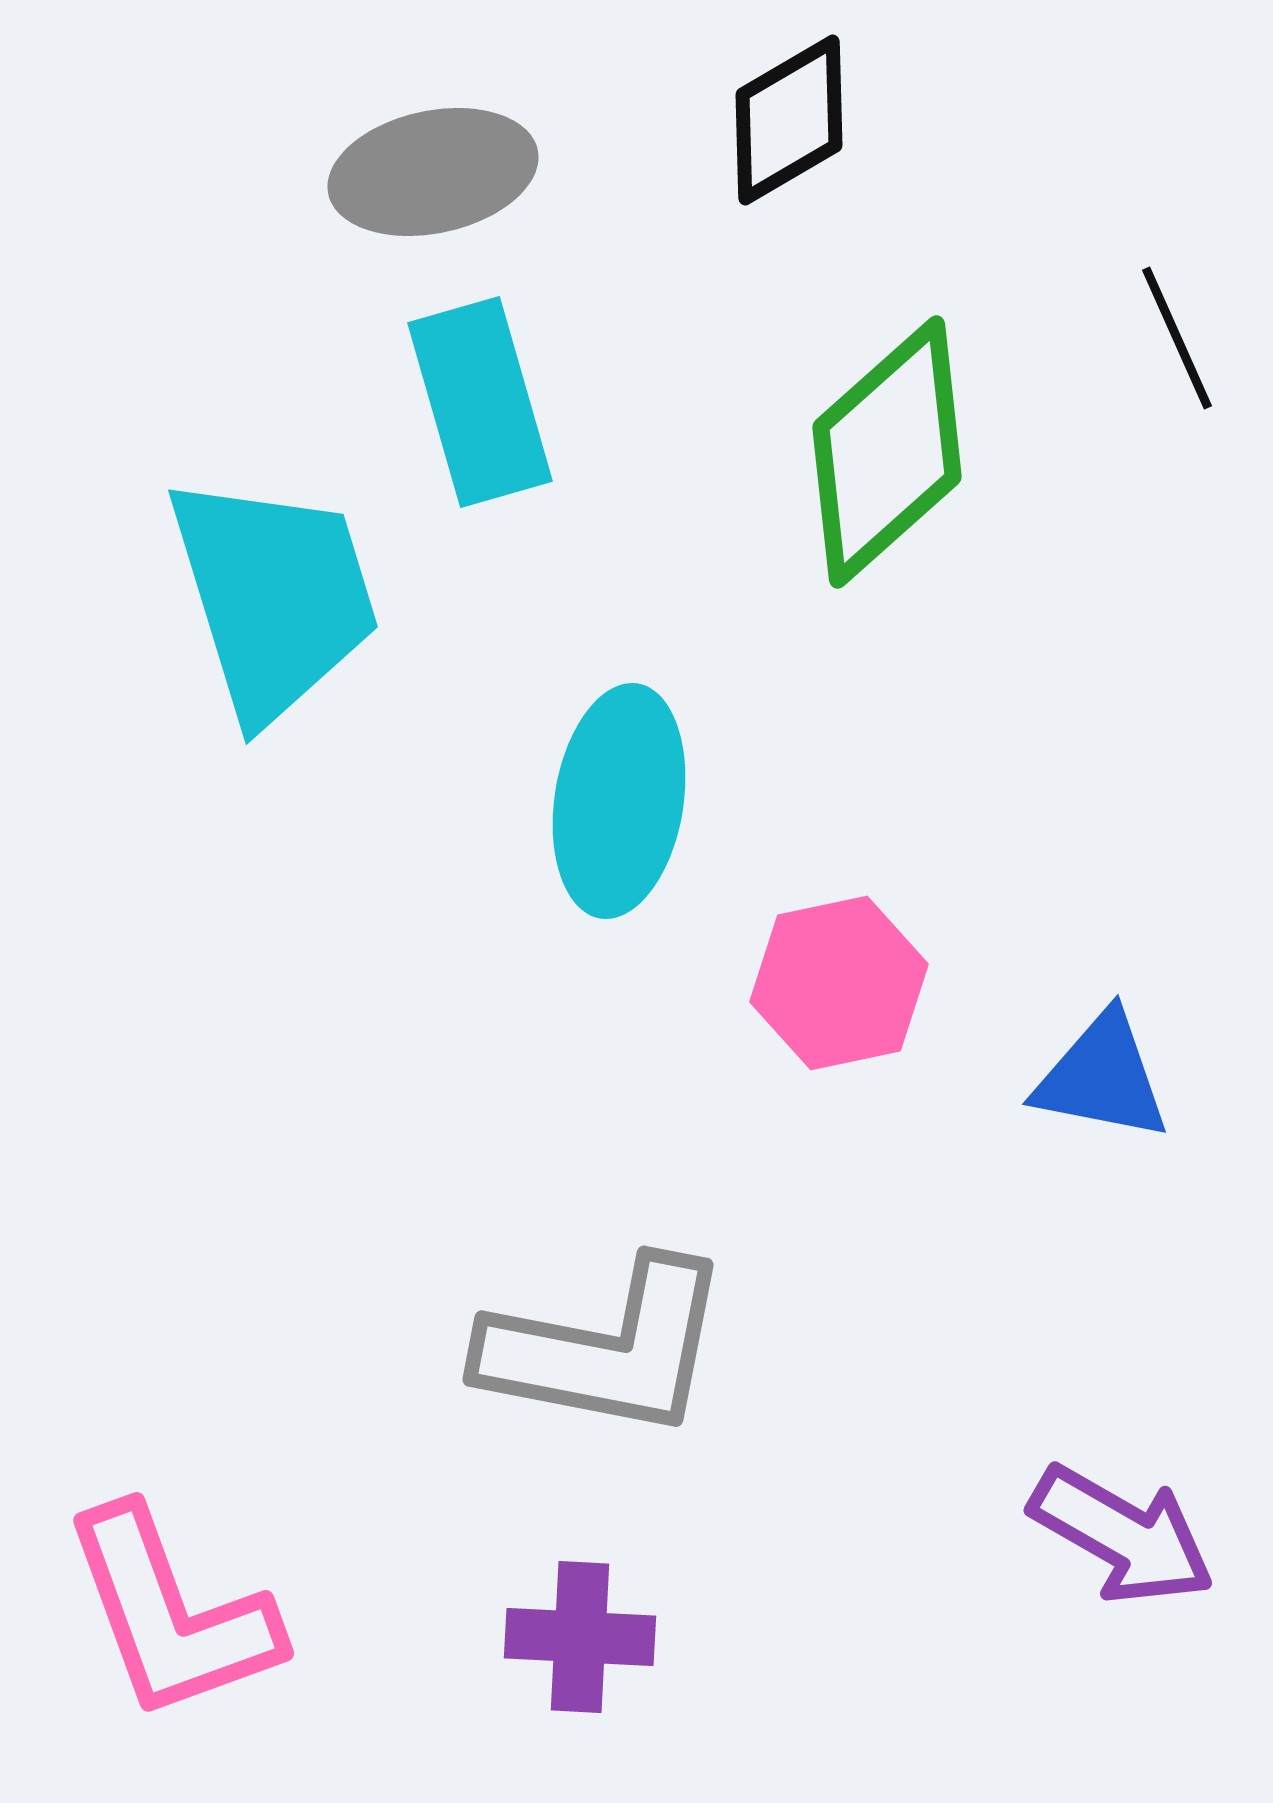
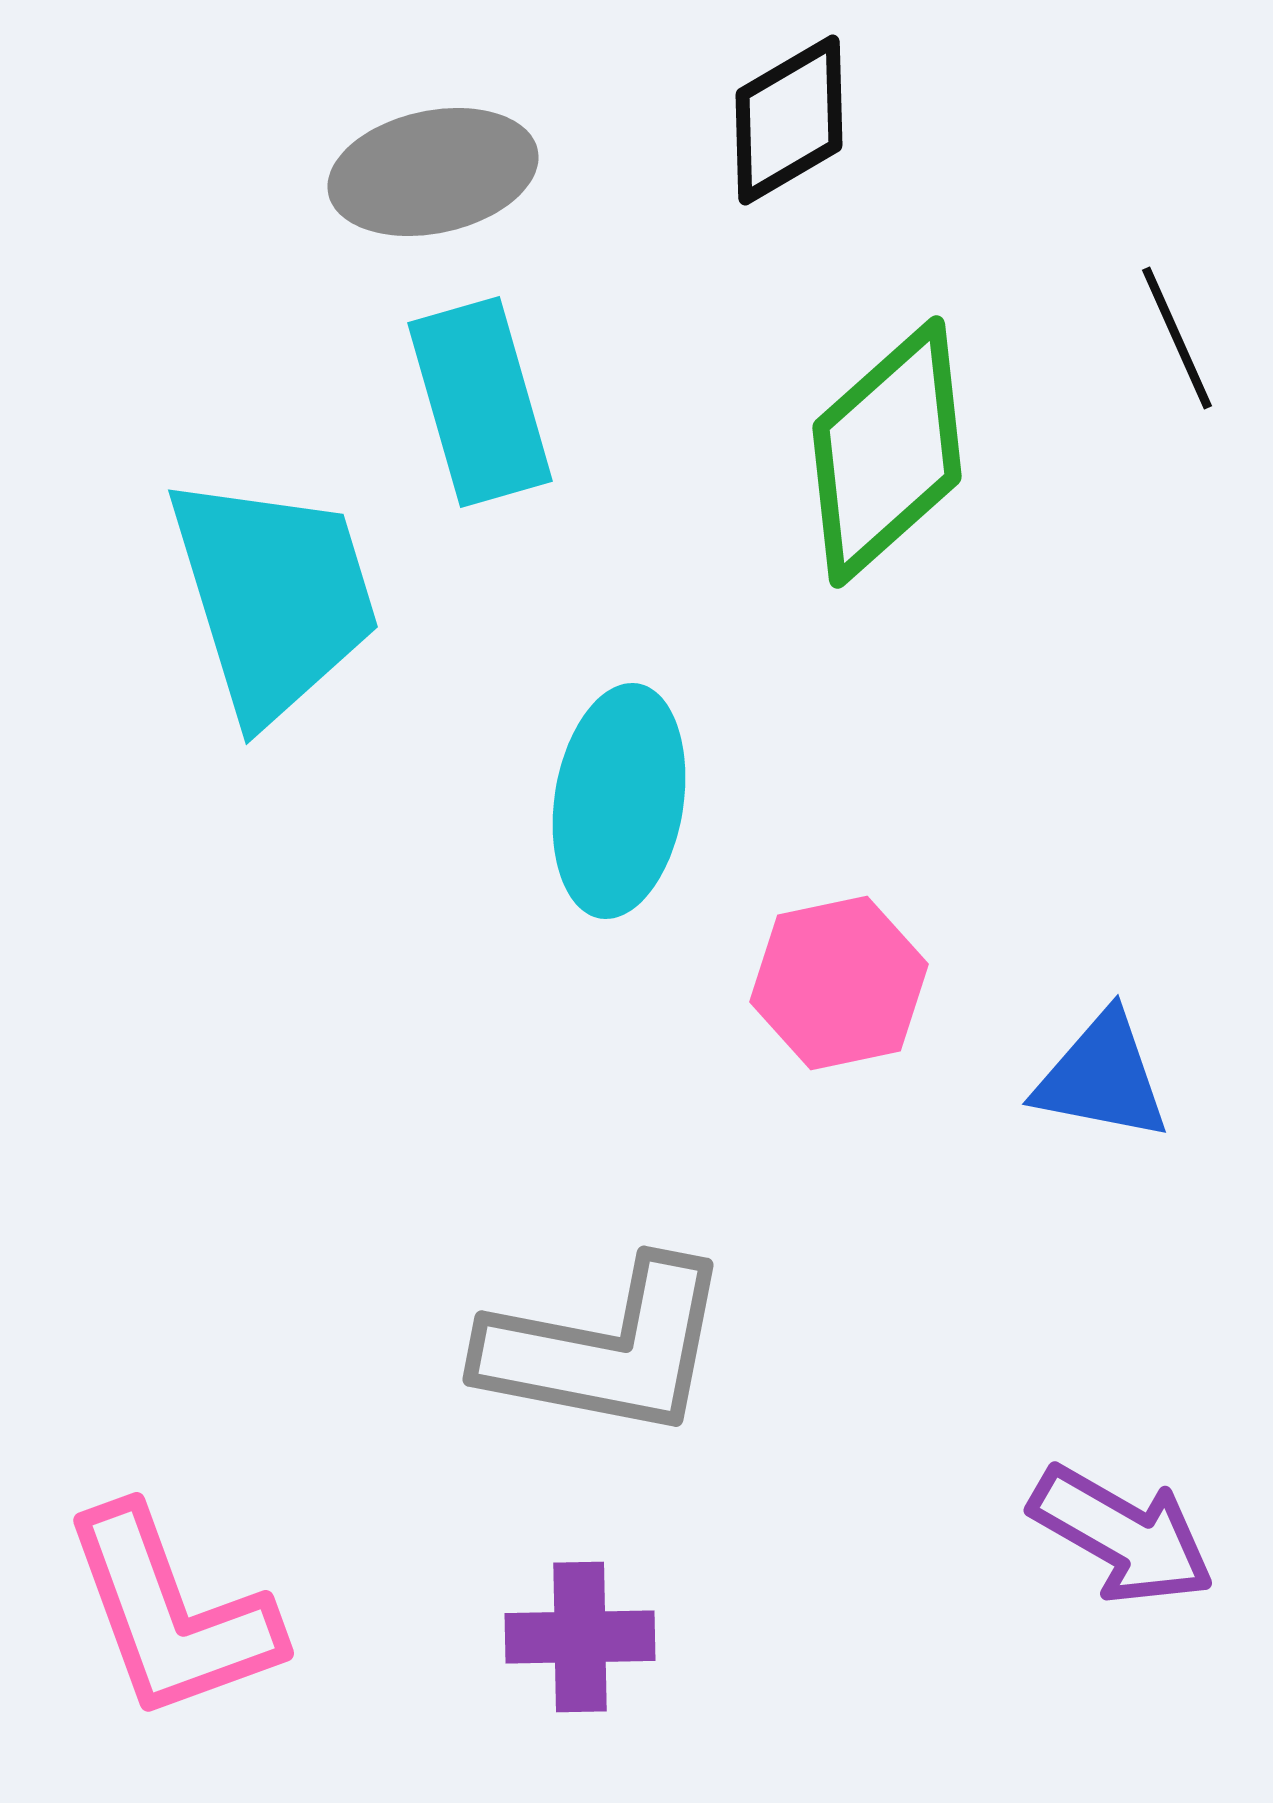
purple cross: rotated 4 degrees counterclockwise
